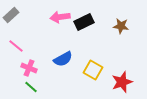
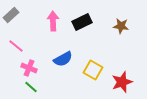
pink arrow: moved 7 px left, 4 px down; rotated 96 degrees clockwise
black rectangle: moved 2 px left
